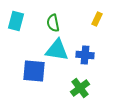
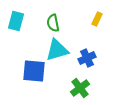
cyan triangle: rotated 25 degrees counterclockwise
blue cross: moved 2 px right, 3 px down; rotated 30 degrees counterclockwise
